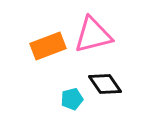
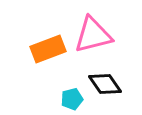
orange rectangle: moved 3 px down
